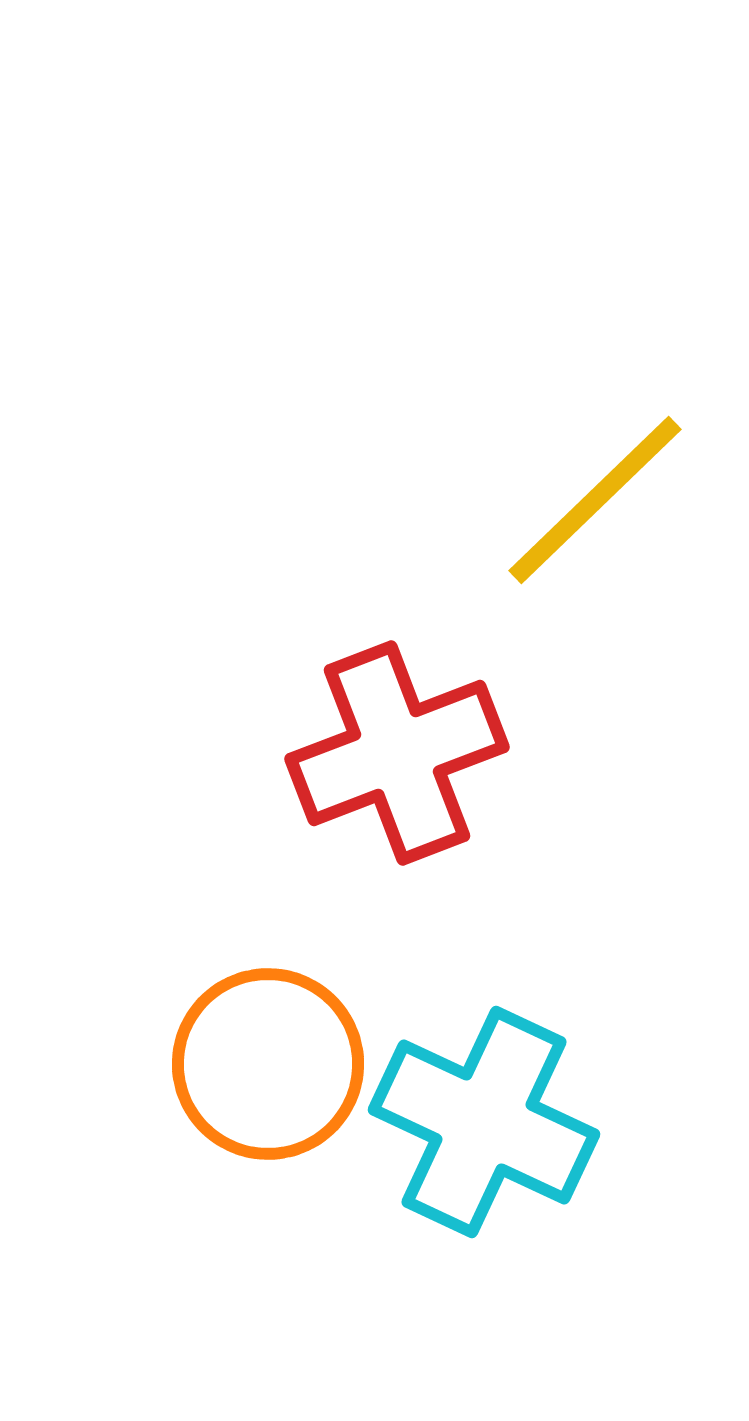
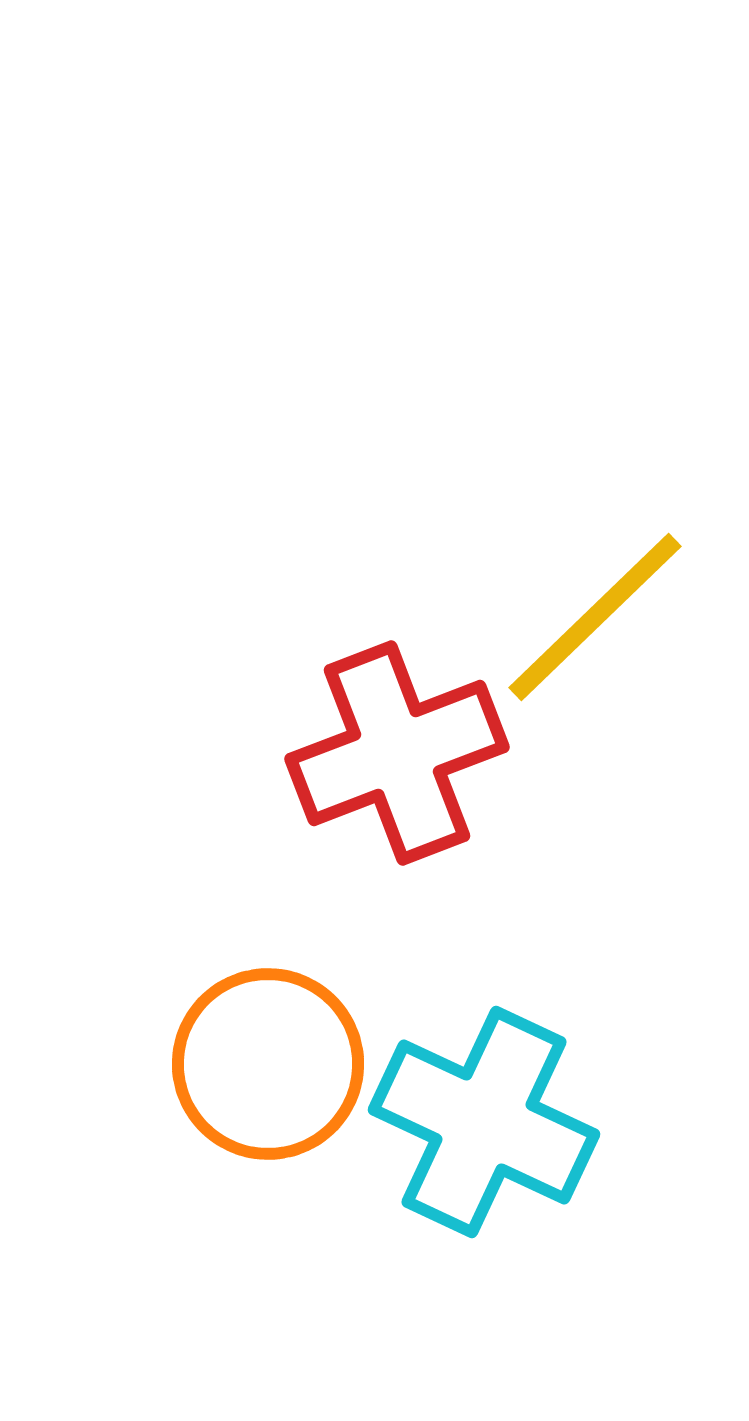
yellow line: moved 117 px down
